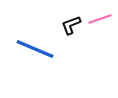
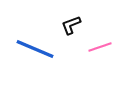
pink line: moved 28 px down
